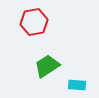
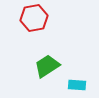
red hexagon: moved 4 px up
